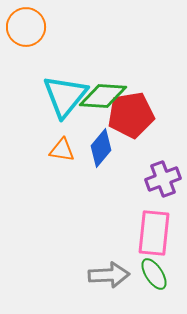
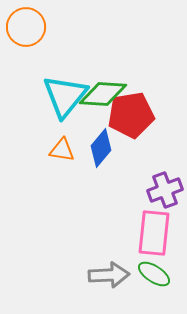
green diamond: moved 2 px up
purple cross: moved 2 px right, 11 px down
green ellipse: rotated 24 degrees counterclockwise
